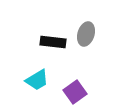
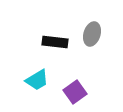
gray ellipse: moved 6 px right
black rectangle: moved 2 px right
